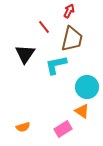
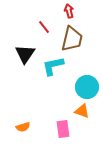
red arrow: rotated 40 degrees counterclockwise
cyan L-shape: moved 3 px left, 1 px down
orange triangle: rotated 14 degrees counterclockwise
pink rectangle: rotated 66 degrees counterclockwise
